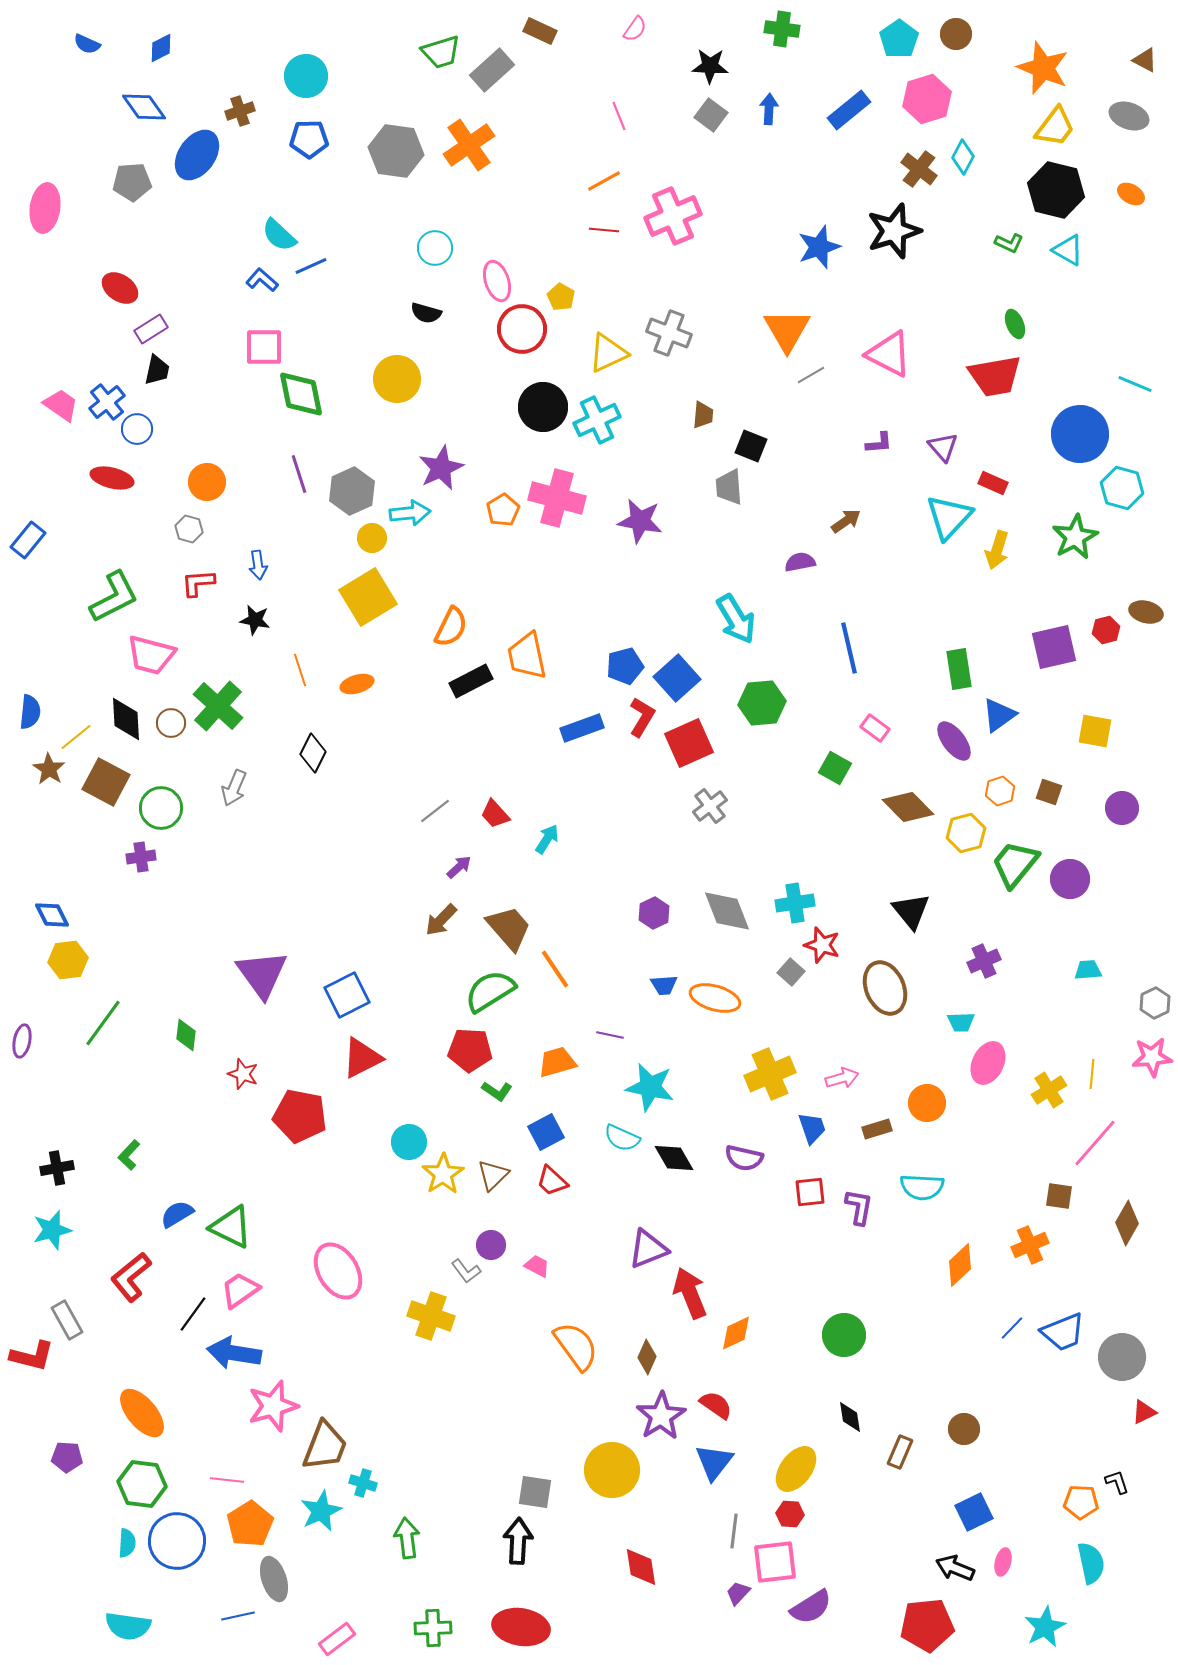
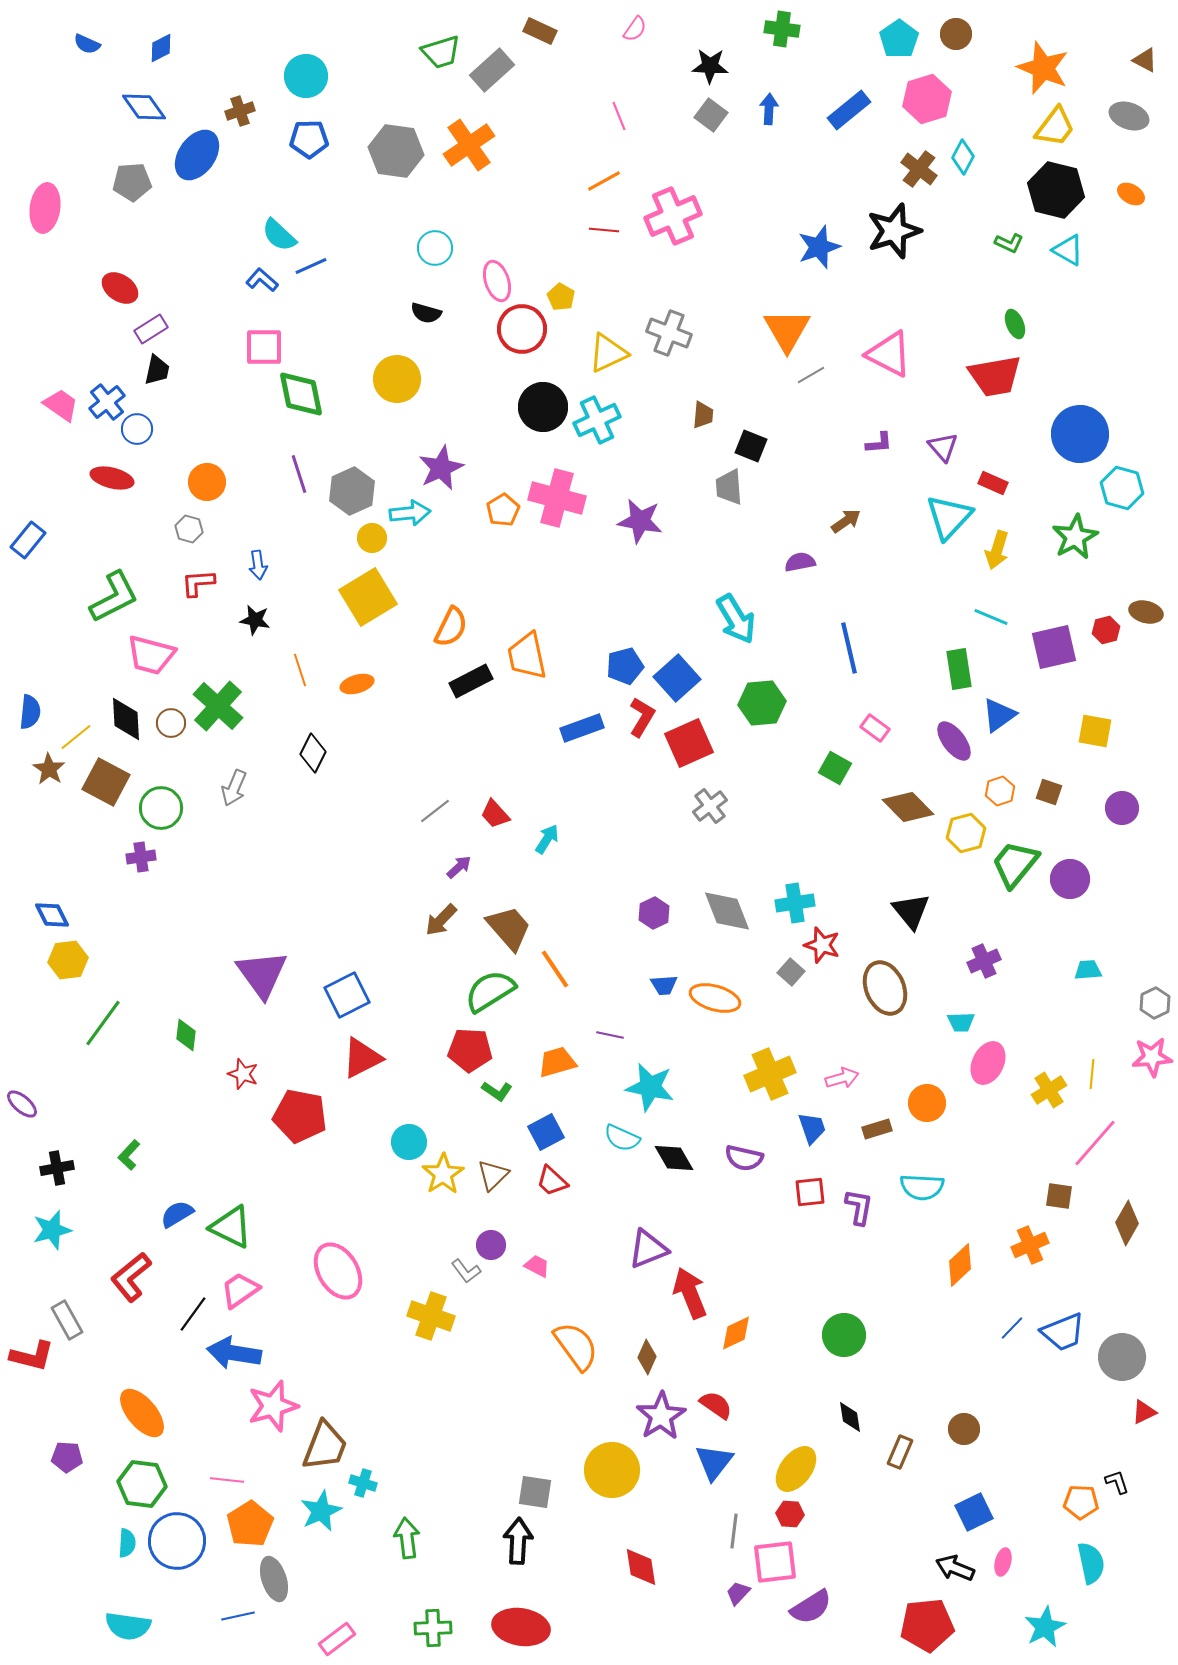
cyan line at (1135, 384): moved 144 px left, 233 px down
purple ellipse at (22, 1041): moved 63 px down; rotated 60 degrees counterclockwise
